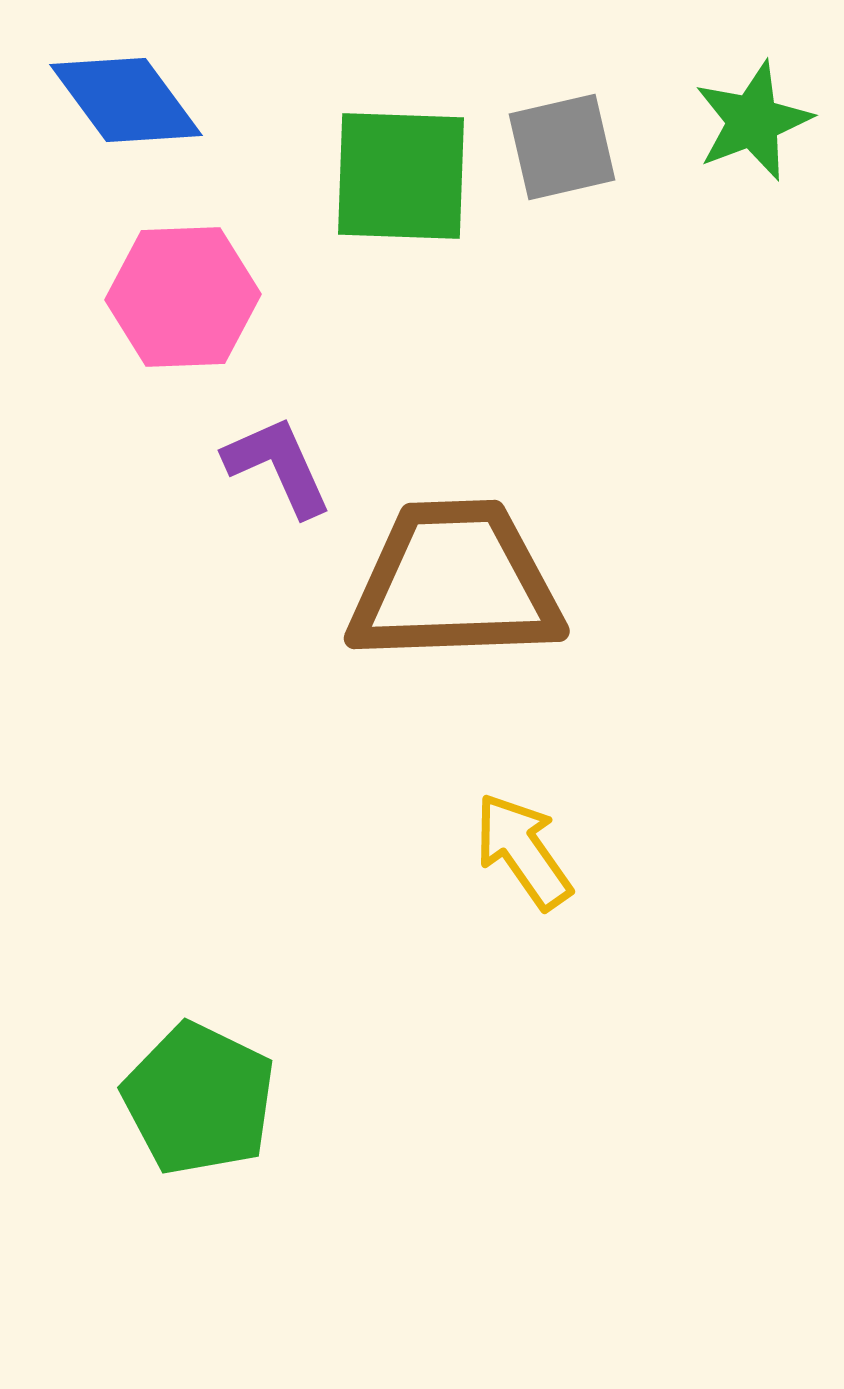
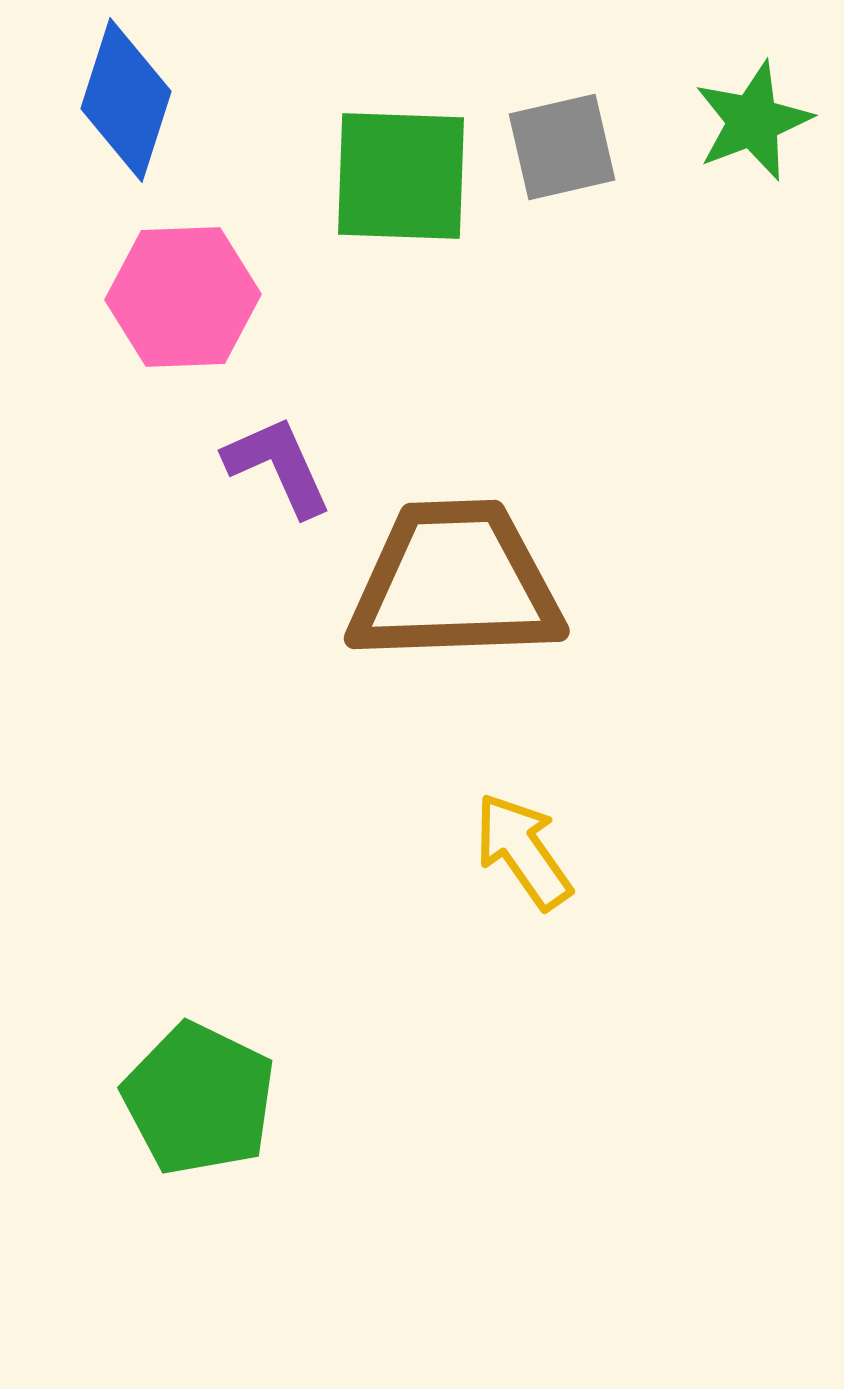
blue diamond: rotated 54 degrees clockwise
